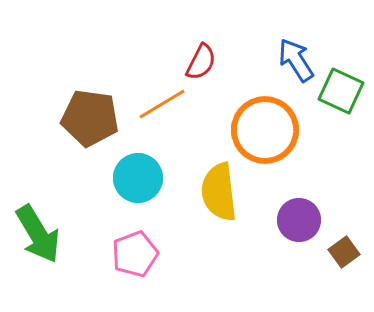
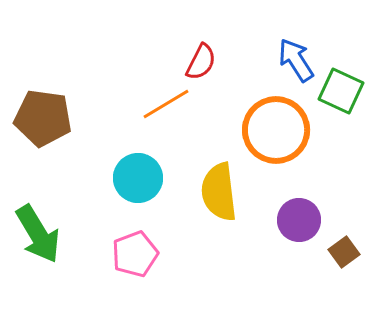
orange line: moved 4 px right
brown pentagon: moved 47 px left
orange circle: moved 11 px right
